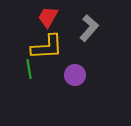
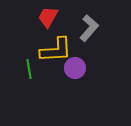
yellow L-shape: moved 9 px right, 3 px down
purple circle: moved 7 px up
